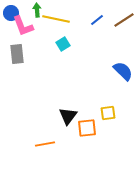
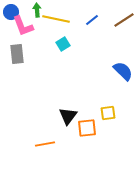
blue circle: moved 1 px up
blue line: moved 5 px left
